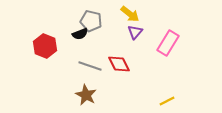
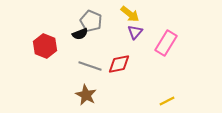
gray pentagon: rotated 10 degrees clockwise
pink rectangle: moved 2 px left
red diamond: rotated 75 degrees counterclockwise
